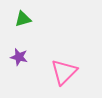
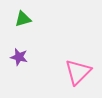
pink triangle: moved 14 px right
